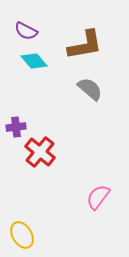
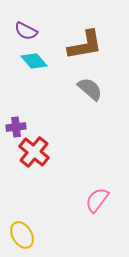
red cross: moved 6 px left
pink semicircle: moved 1 px left, 3 px down
